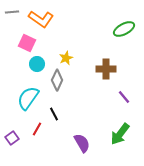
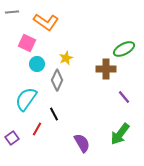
orange L-shape: moved 5 px right, 3 px down
green ellipse: moved 20 px down
cyan semicircle: moved 2 px left, 1 px down
